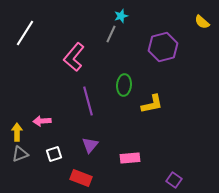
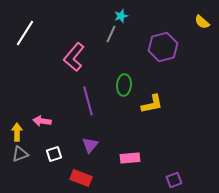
pink arrow: rotated 12 degrees clockwise
purple square: rotated 35 degrees clockwise
